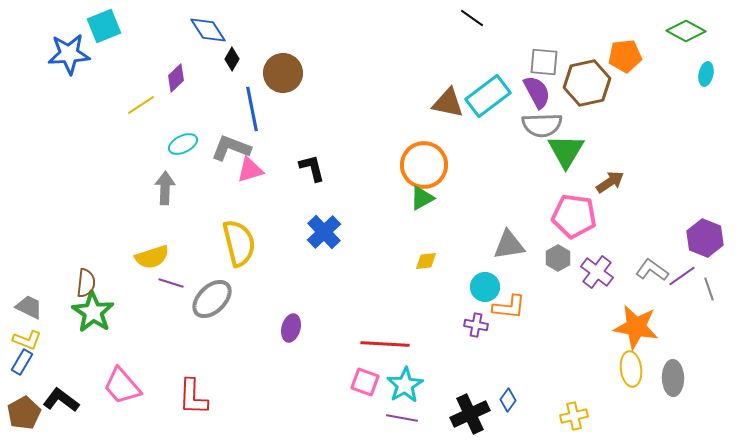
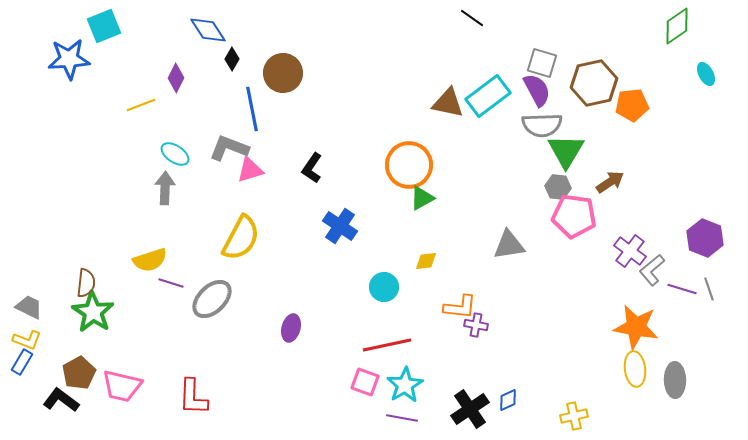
green diamond at (686, 31): moved 9 px left, 5 px up; rotated 63 degrees counterclockwise
blue star at (69, 54): moved 5 px down
orange pentagon at (625, 56): moved 7 px right, 49 px down
gray square at (544, 62): moved 2 px left, 1 px down; rotated 12 degrees clockwise
cyan ellipse at (706, 74): rotated 40 degrees counterclockwise
purple diamond at (176, 78): rotated 20 degrees counterclockwise
brown hexagon at (587, 83): moved 7 px right
purple semicircle at (537, 92): moved 2 px up
yellow line at (141, 105): rotated 12 degrees clockwise
cyan ellipse at (183, 144): moved 8 px left, 10 px down; rotated 60 degrees clockwise
gray L-shape at (231, 148): moved 2 px left
orange circle at (424, 165): moved 15 px left
black L-shape at (312, 168): rotated 132 degrees counterclockwise
blue cross at (324, 232): moved 16 px right, 6 px up; rotated 12 degrees counterclockwise
yellow semicircle at (239, 243): moved 2 px right, 5 px up; rotated 42 degrees clockwise
yellow semicircle at (152, 257): moved 2 px left, 3 px down
gray hexagon at (558, 258): moved 71 px up; rotated 25 degrees counterclockwise
gray L-shape at (652, 270): rotated 76 degrees counterclockwise
purple cross at (597, 272): moved 33 px right, 21 px up
purple line at (682, 276): moved 13 px down; rotated 52 degrees clockwise
cyan circle at (485, 287): moved 101 px left
orange L-shape at (509, 307): moved 49 px left
red line at (385, 344): moved 2 px right, 1 px down; rotated 15 degrees counterclockwise
yellow ellipse at (631, 369): moved 4 px right
gray ellipse at (673, 378): moved 2 px right, 2 px down
pink trapezoid at (122, 386): rotated 36 degrees counterclockwise
blue diamond at (508, 400): rotated 30 degrees clockwise
brown pentagon at (24, 413): moved 55 px right, 40 px up
black cross at (470, 414): moved 5 px up; rotated 9 degrees counterclockwise
